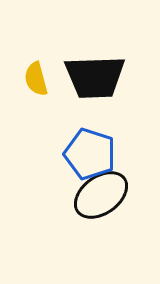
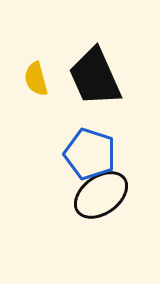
black trapezoid: rotated 68 degrees clockwise
